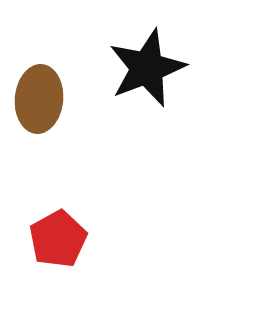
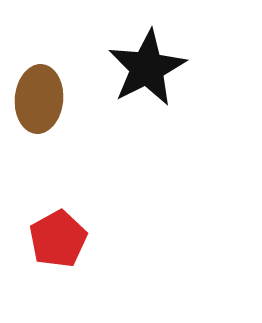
black star: rotated 6 degrees counterclockwise
